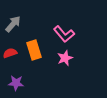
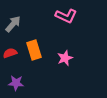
pink L-shape: moved 2 px right, 18 px up; rotated 25 degrees counterclockwise
